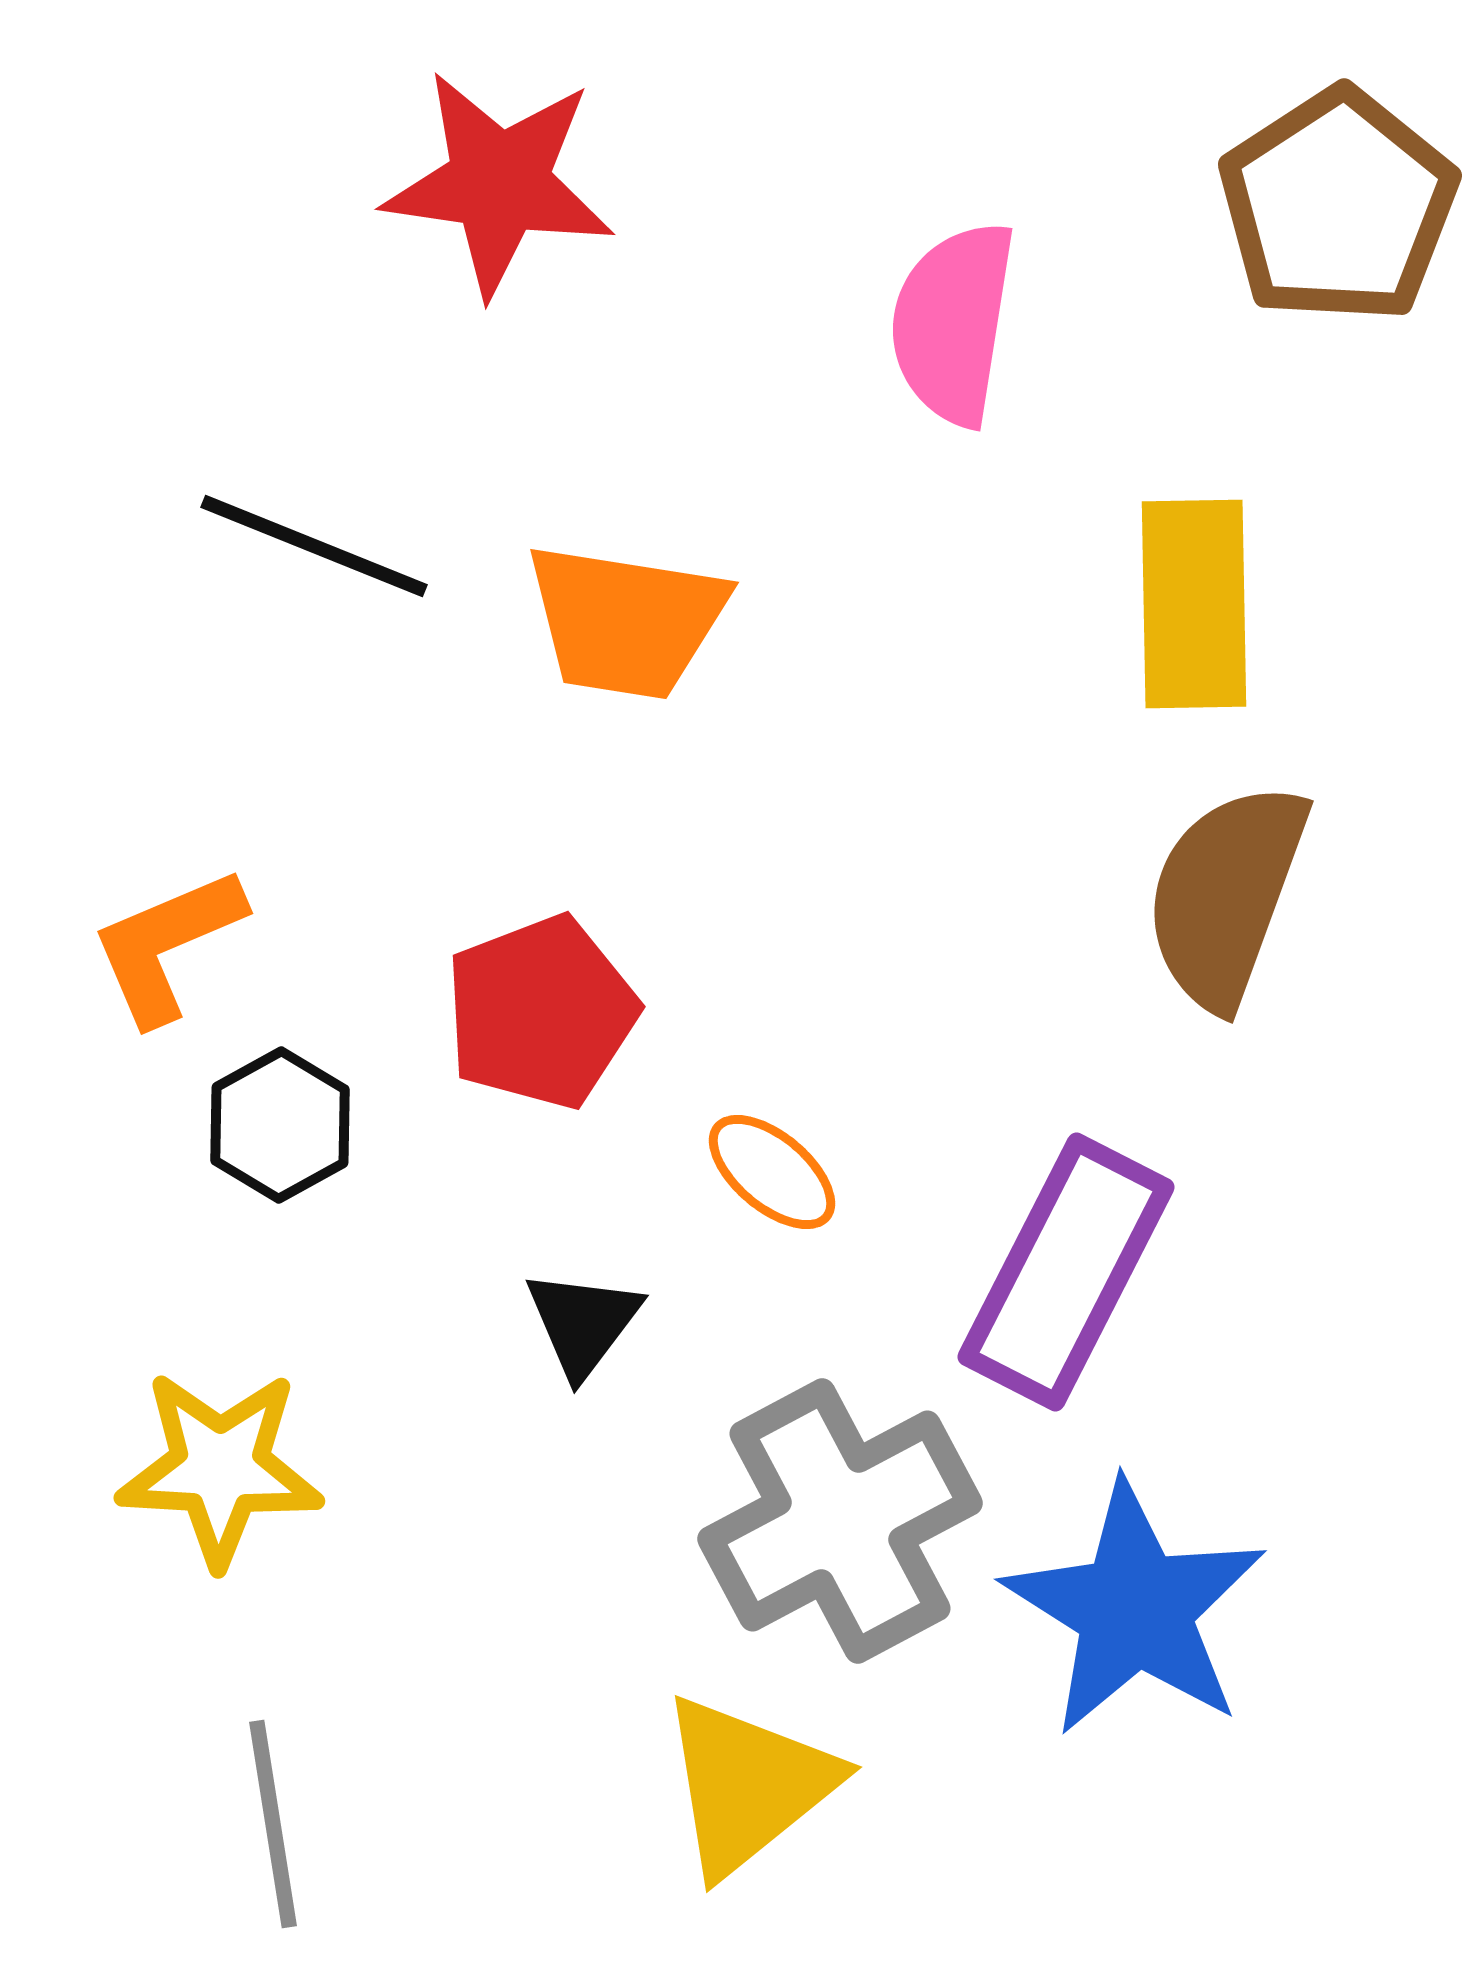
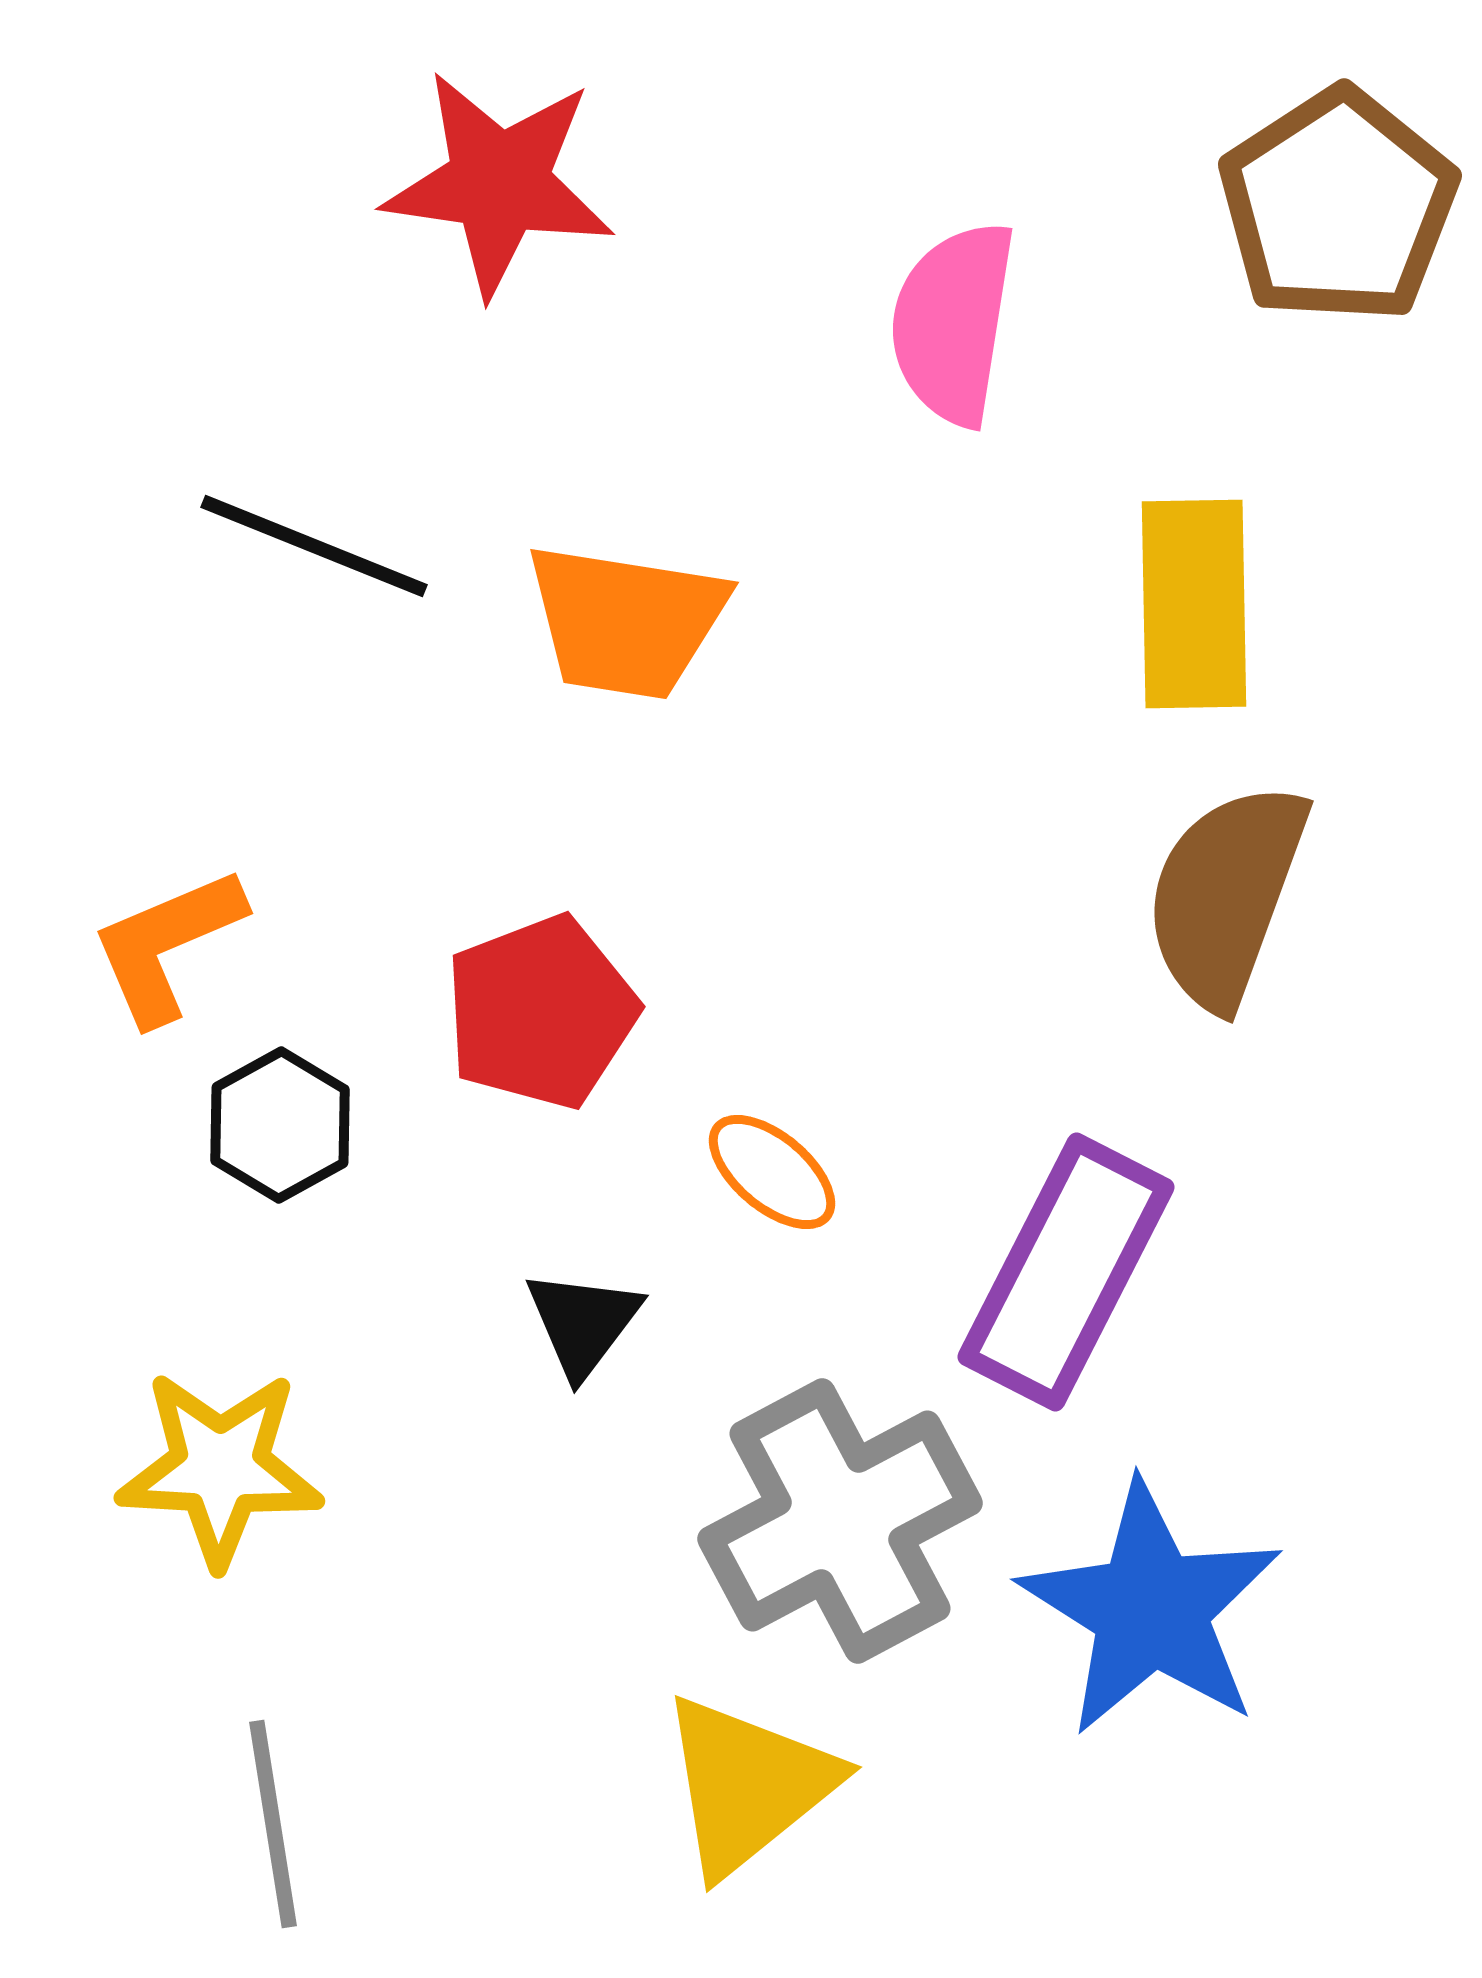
blue star: moved 16 px right
